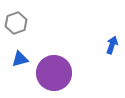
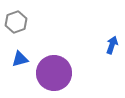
gray hexagon: moved 1 px up
